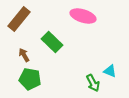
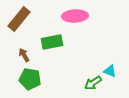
pink ellipse: moved 8 px left; rotated 20 degrees counterclockwise
green rectangle: rotated 55 degrees counterclockwise
green arrow: rotated 84 degrees clockwise
